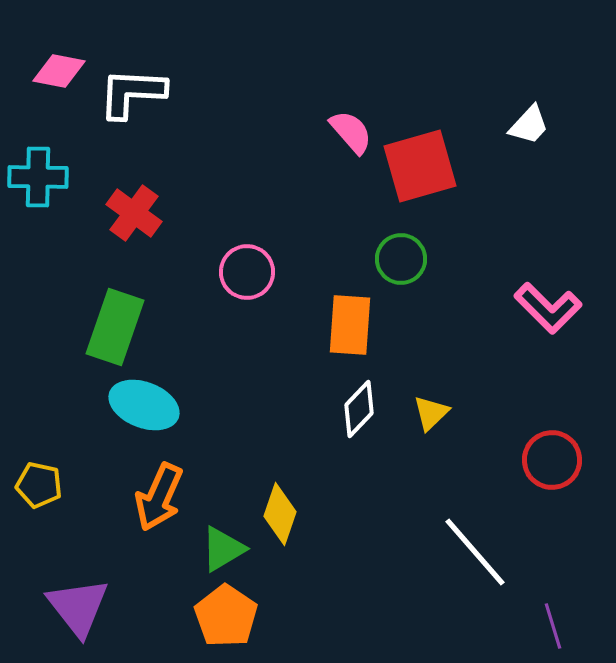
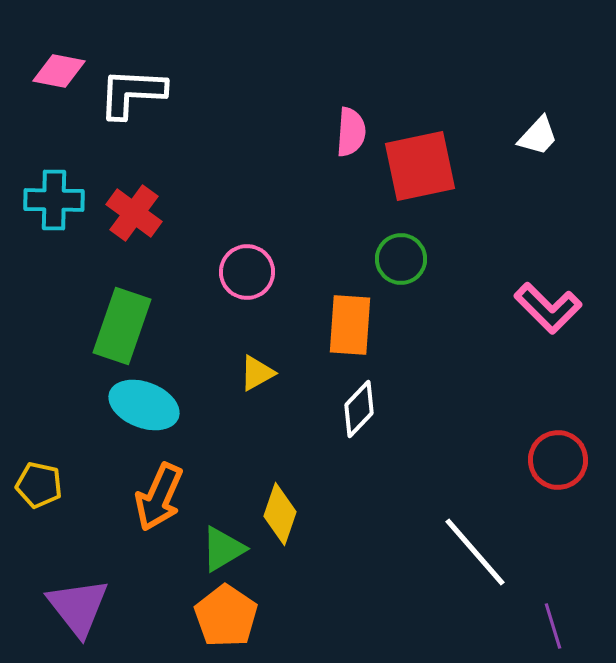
white trapezoid: moved 9 px right, 11 px down
pink semicircle: rotated 45 degrees clockwise
red square: rotated 4 degrees clockwise
cyan cross: moved 16 px right, 23 px down
green rectangle: moved 7 px right, 1 px up
yellow triangle: moved 174 px left, 40 px up; rotated 15 degrees clockwise
red circle: moved 6 px right
